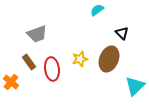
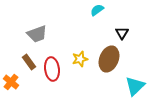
black triangle: rotated 16 degrees clockwise
